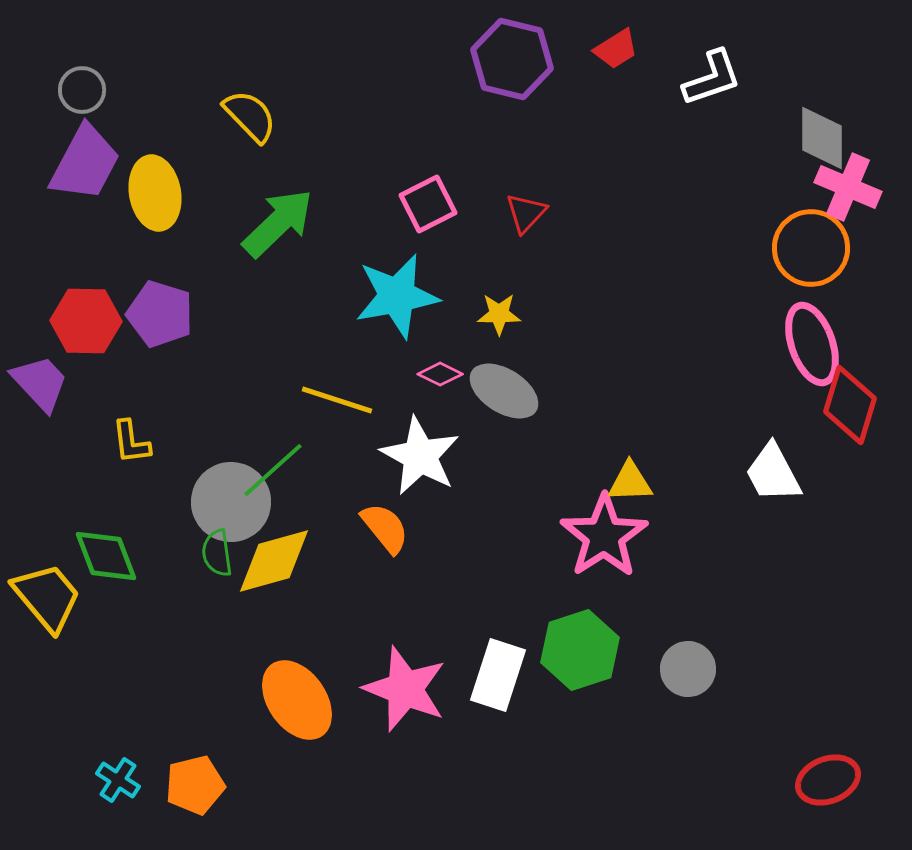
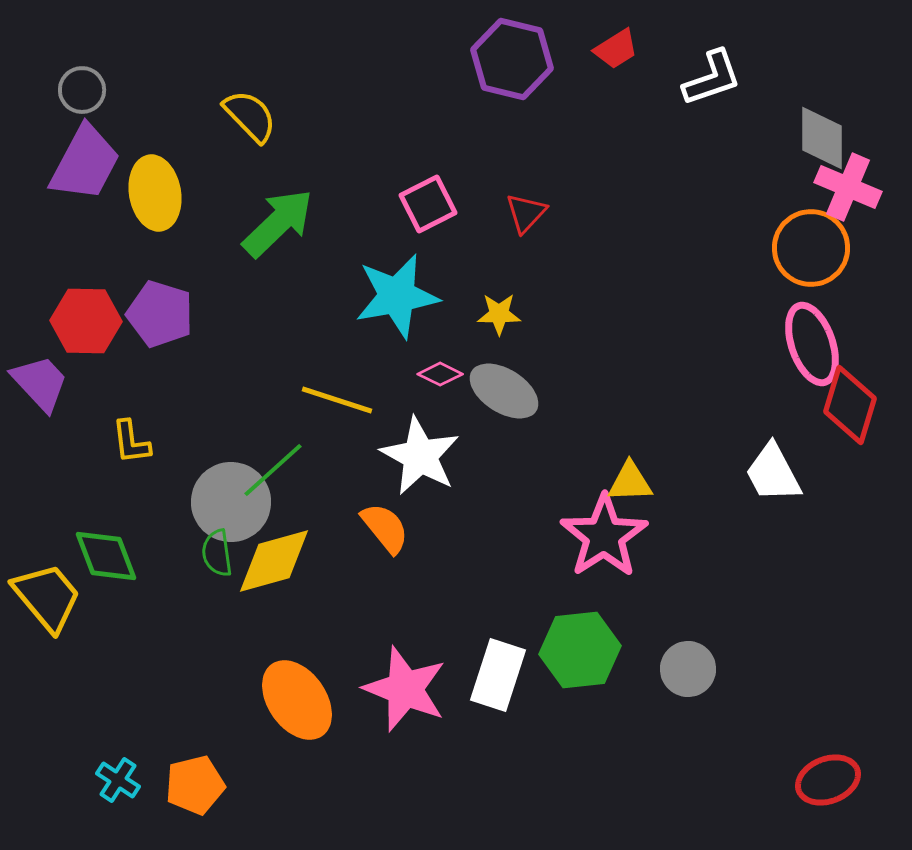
green hexagon at (580, 650): rotated 12 degrees clockwise
